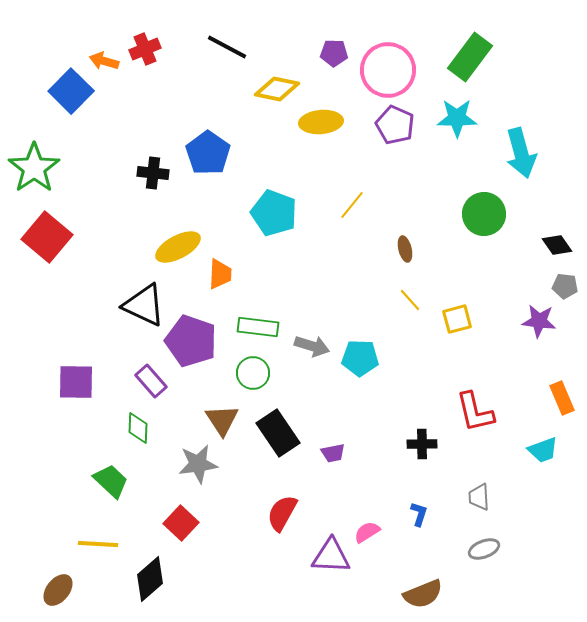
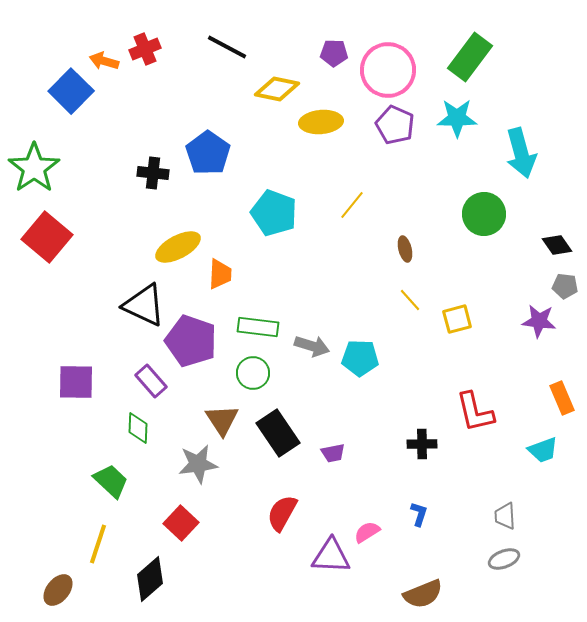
gray trapezoid at (479, 497): moved 26 px right, 19 px down
yellow line at (98, 544): rotated 75 degrees counterclockwise
gray ellipse at (484, 549): moved 20 px right, 10 px down
